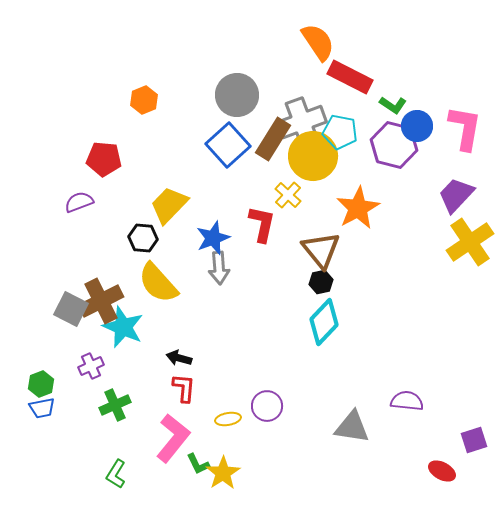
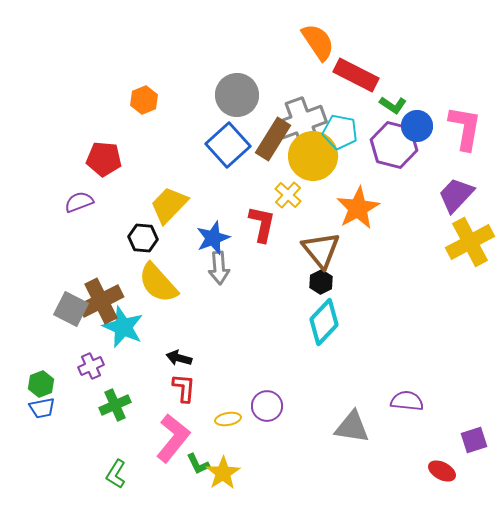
red rectangle at (350, 77): moved 6 px right, 2 px up
yellow cross at (470, 242): rotated 6 degrees clockwise
black hexagon at (321, 282): rotated 15 degrees counterclockwise
